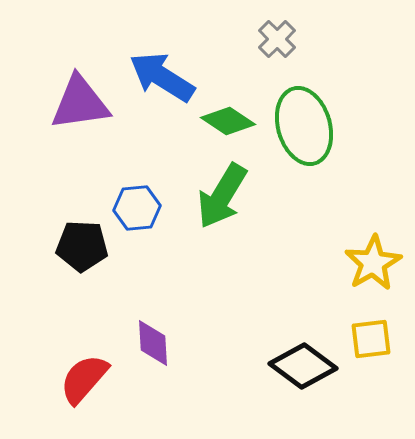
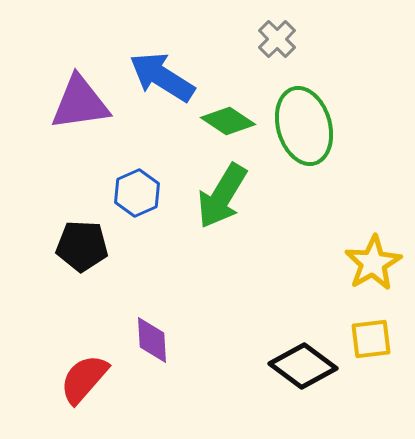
blue hexagon: moved 15 px up; rotated 18 degrees counterclockwise
purple diamond: moved 1 px left, 3 px up
